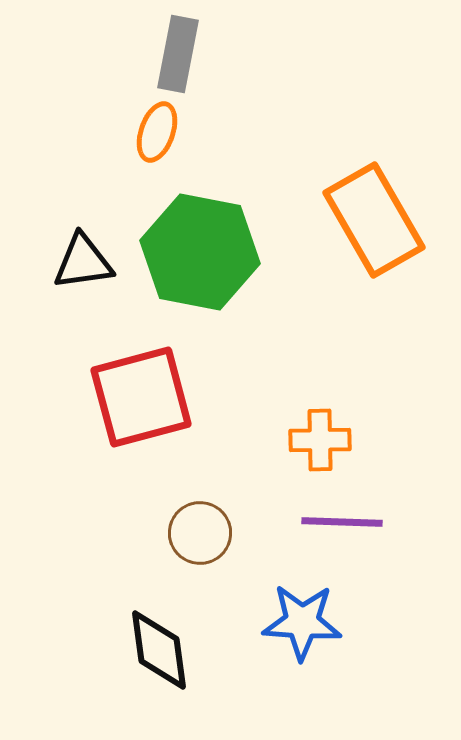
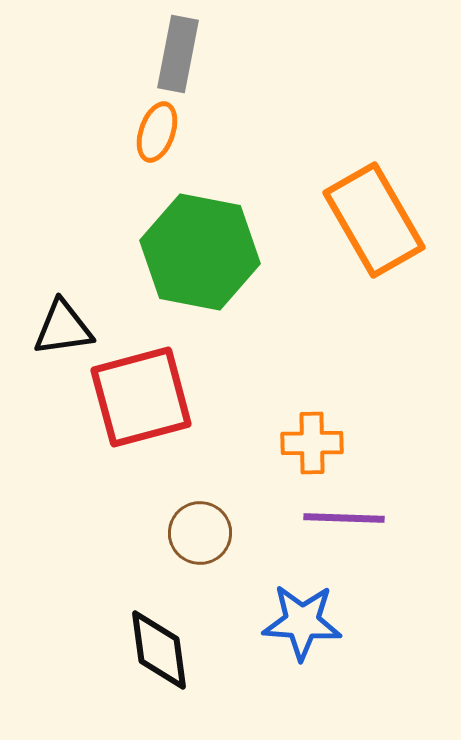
black triangle: moved 20 px left, 66 px down
orange cross: moved 8 px left, 3 px down
purple line: moved 2 px right, 4 px up
